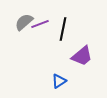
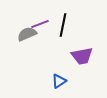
gray semicircle: moved 3 px right, 12 px down; rotated 18 degrees clockwise
black line: moved 4 px up
purple trapezoid: rotated 30 degrees clockwise
